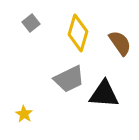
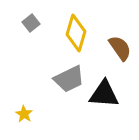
yellow diamond: moved 2 px left
brown semicircle: moved 5 px down
